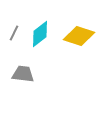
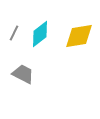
yellow diamond: rotated 28 degrees counterclockwise
gray trapezoid: rotated 20 degrees clockwise
